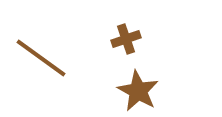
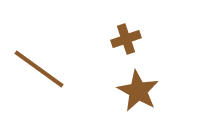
brown line: moved 2 px left, 11 px down
